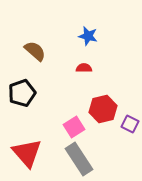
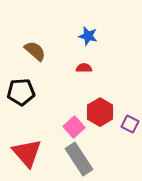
black pentagon: moved 1 px left, 1 px up; rotated 16 degrees clockwise
red hexagon: moved 3 px left, 3 px down; rotated 16 degrees counterclockwise
pink square: rotated 10 degrees counterclockwise
